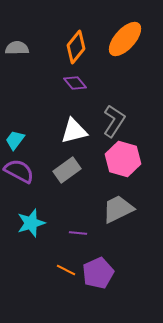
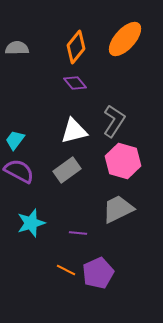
pink hexagon: moved 2 px down
